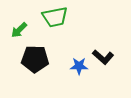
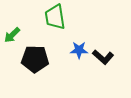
green trapezoid: rotated 92 degrees clockwise
green arrow: moved 7 px left, 5 px down
blue star: moved 16 px up
